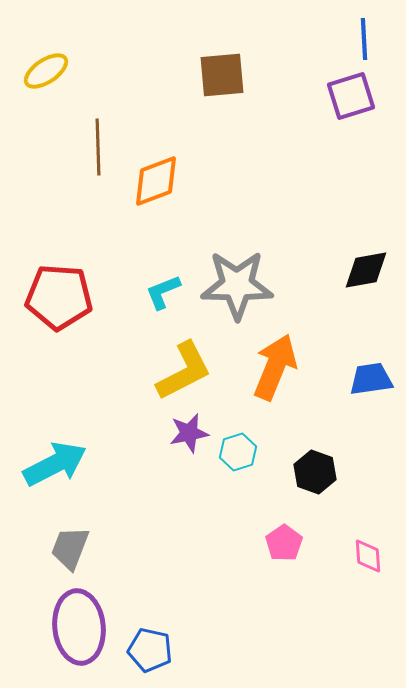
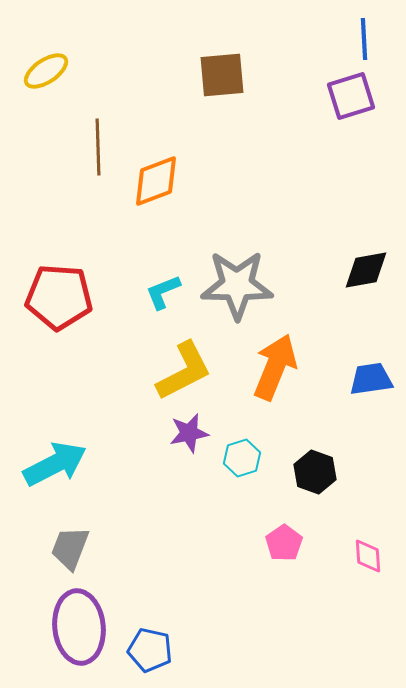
cyan hexagon: moved 4 px right, 6 px down
